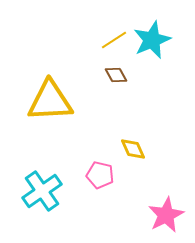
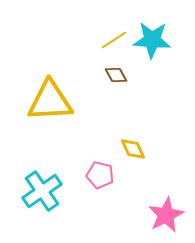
cyan star: rotated 27 degrees clockwise
